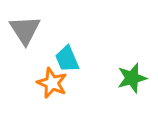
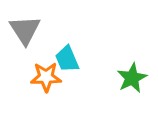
green star: rotated 12 degrees counterclockwise
orange star: moved 6 px left, 6 px up; rotated 24 degrees counterclockwise
